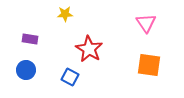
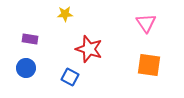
red star: rotated 12 degrees counterclockwise
blue circle: moved 2 px up
